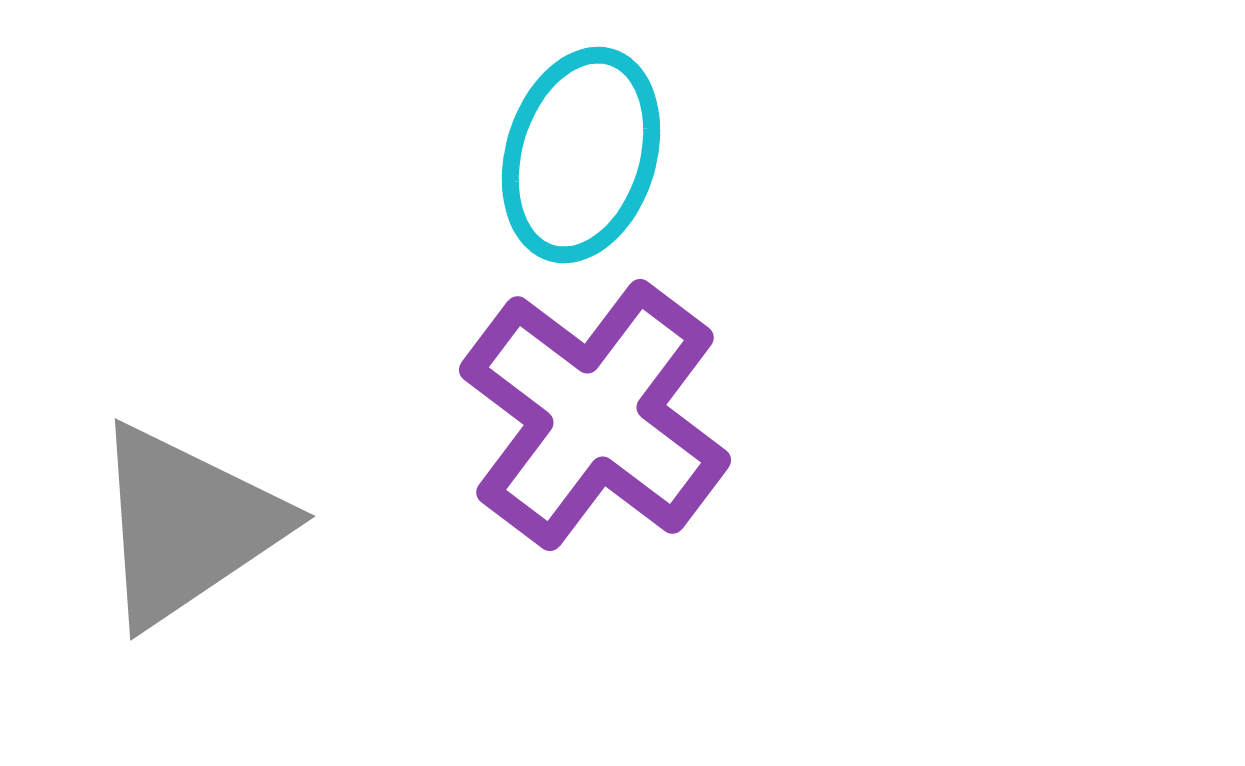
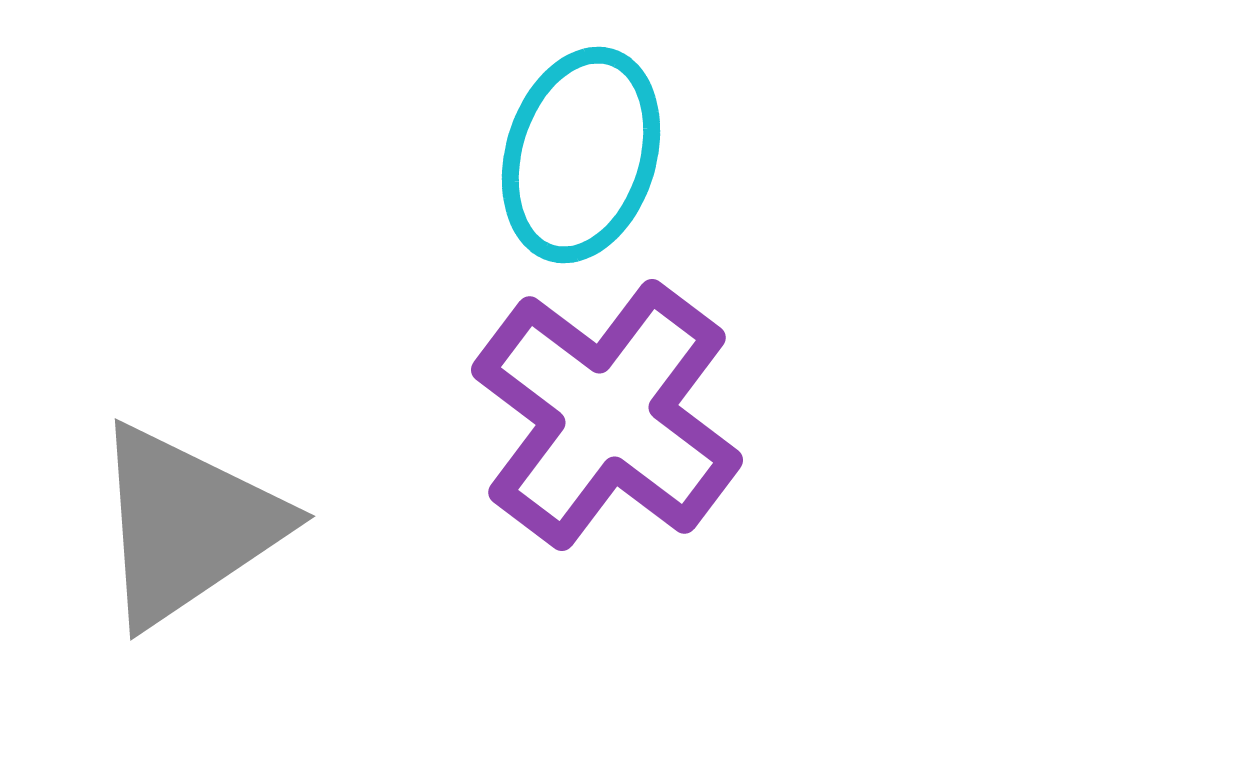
purple cross: moved 12 px right
